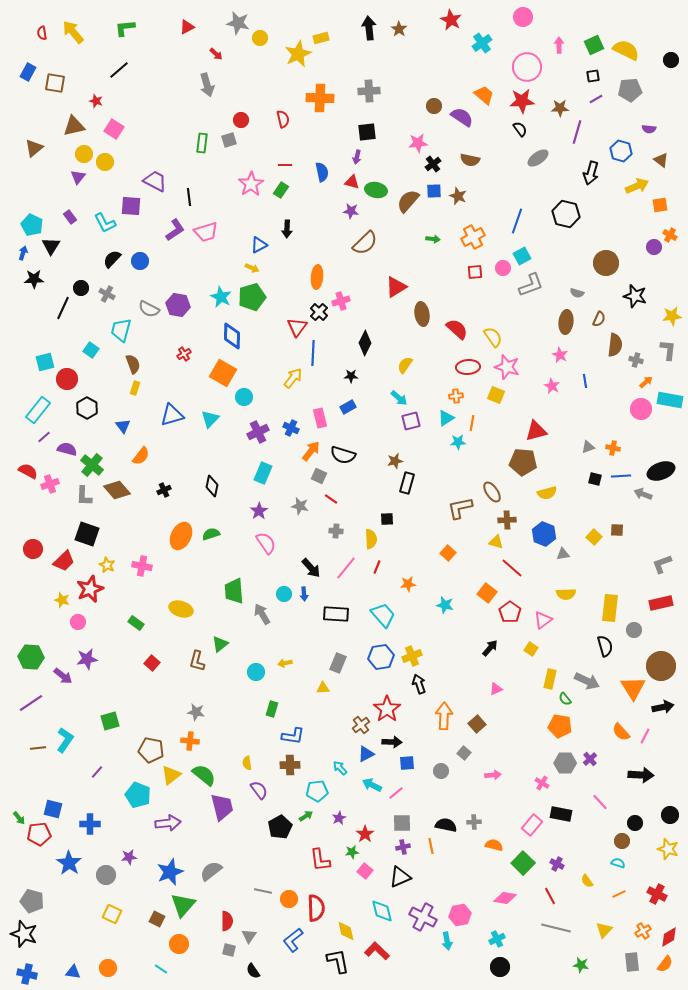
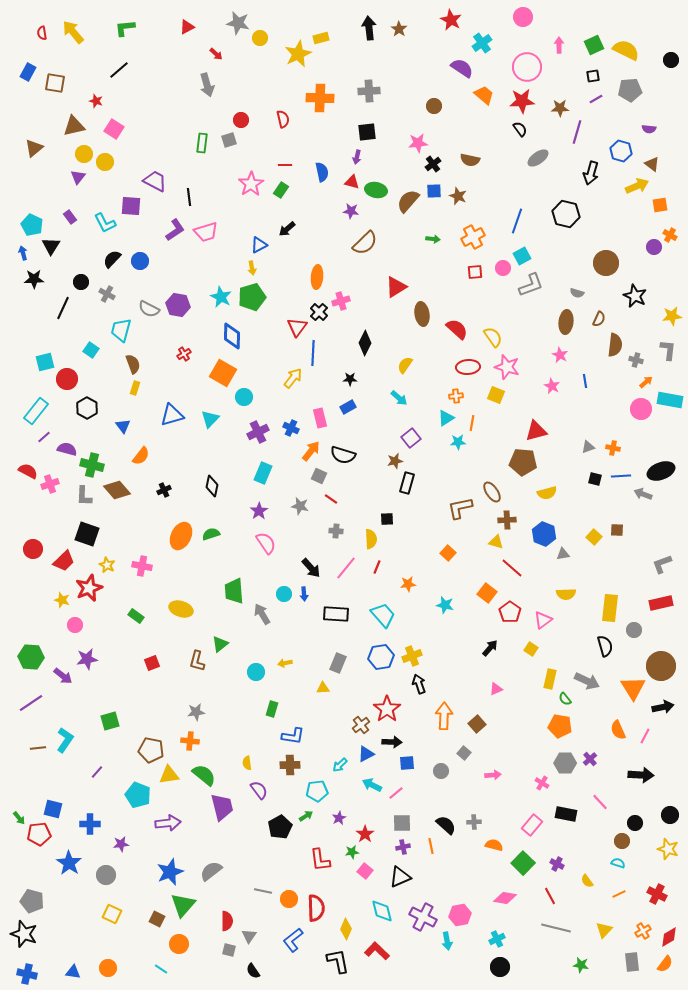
purple semicircle at (462, 117): moved 49 px up
brown triangle at (661, 160): moved 9 px left, 4 px down
black arrow at (287, 229): rotated 48 degrees clockwise
blue arrow at (23, 253): rotated 32 degrees counterclockwise
yellow arrow at (252, 268): rotated 56 degrees clockwise
black circle at (81, 288): moved 6 px up
black star at (635, 296): rotated 10 degrees clockwise
black star at (351, 376): moved 1 px left, 3 px down
cyan rectangle at (38, 410): moved 2 px left, 1 px down
purple square at (411, 421): moved 17 px down; rotated 24 degrees counterclockwise
green cross at (92, 465): rotated 25 degrees counterclockwise
red star at (90, 589): moved 1 px left, 1 px up
pink circle at (78, 622): moved 3 px left, 3 px down
green rectangle at (136, 623): moved 7 px up
red square at (152, 663): rotated 28 degrees clockwise
gray star at (196, 712): rotated 18 degrees counterclockwise
orange semicircle at (621, 732): moved 3 px left, 2 px up; rotated 18 degrees clockwise
cyan arrow at (340, 768): moved 3 px up; rotated 91 degrees counterclockwise
yellow triangle at (171, 775): moved 2 px left; rotated 30 degrees clockwise
black rectangle at (561, 814): moved 5 px right
black semicircle at (446, 825): rotated 30 degrees clockwise
purple star at (129, 857): moved 8 px left, 13 px up
yellow diamond at (346, 931): moved 2 px up; rotated 35 degrees clockwise
